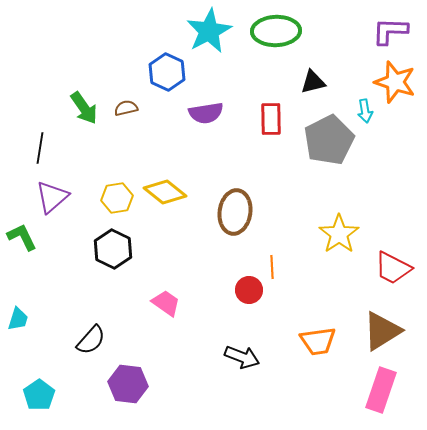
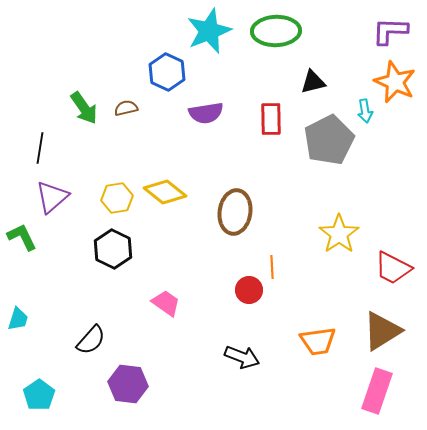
cyan star: rotated 6 degrees clockwise
orange star: rotated 6 degrees clockwise
pink rectangle: moved 4 px left, 1 px down
